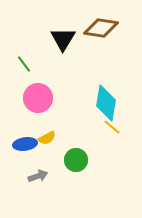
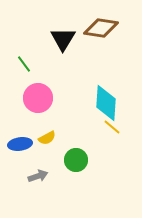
cyan diamond: rotated 6 degrees counterclockwise
blue ellipse: moved 5 px left
